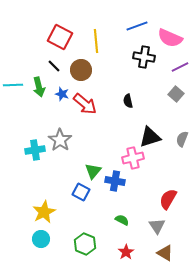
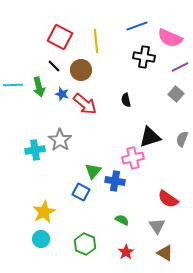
black semicircle: moved 2 px left, 1 px up
red semicircle: rotated 85 degrees counterclockwise
